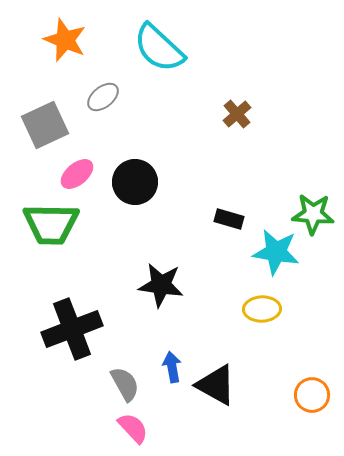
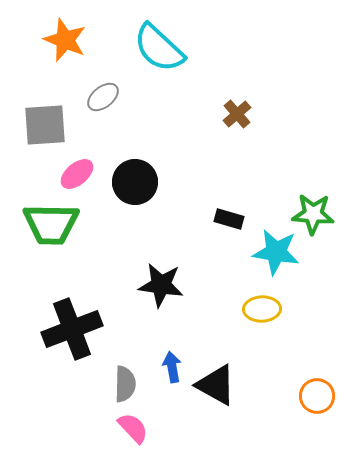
gray square: rotated 21 degrees clockwise
gray semicircle: rotated 30 degrees clockwise
orange circle: moved 5 px right, 1 px down
